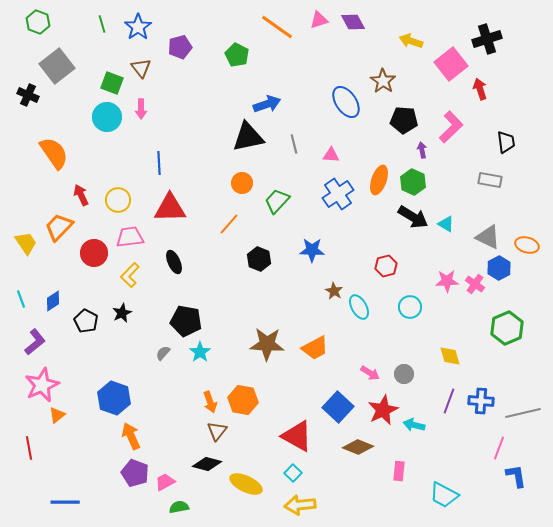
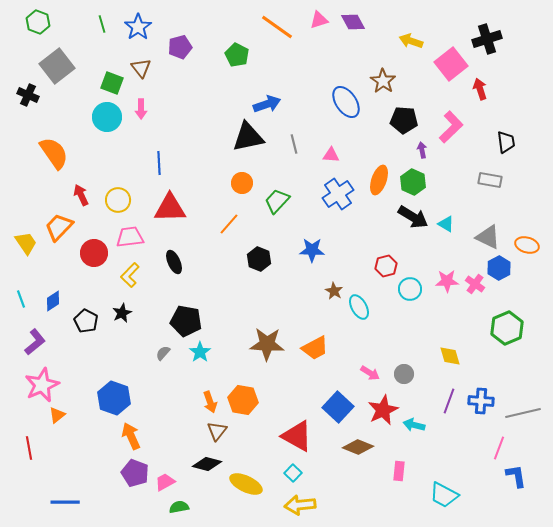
cyan circle at (410, 307): moved 18 px up
